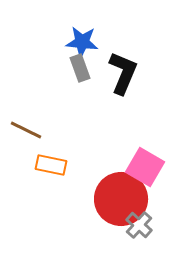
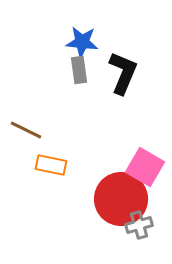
gray rectangle: moved 1 px left, 2 px down; rotated 12 degrees clockwise
gray cross: rotated 32 degrees clockwise
